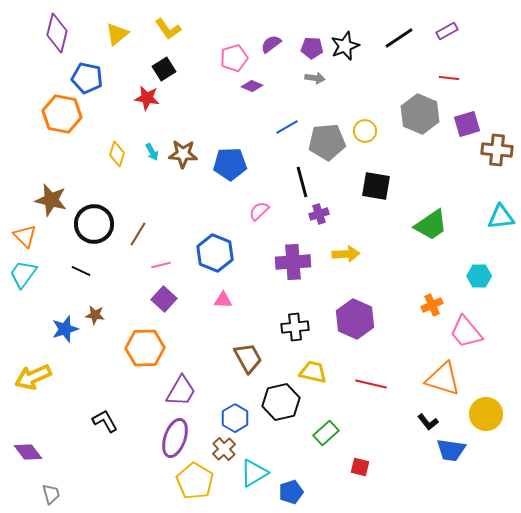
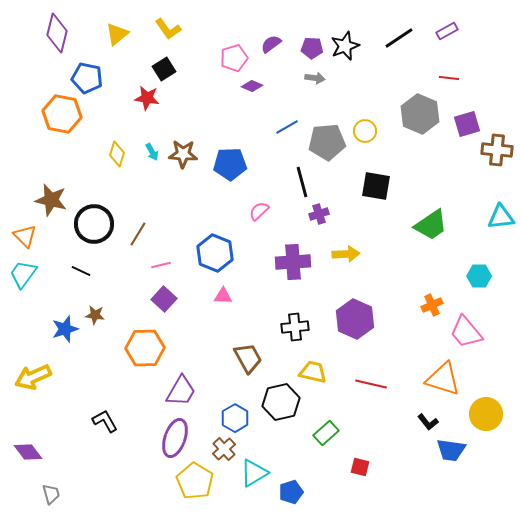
pink triangle at (223, 300): moved 4 px up
